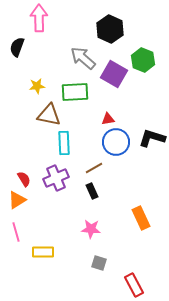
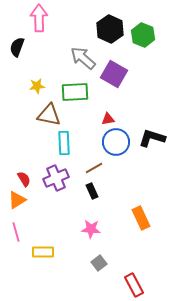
green hexagon: moved 25 px up
gray square: rotated 35 degrees clockwise
